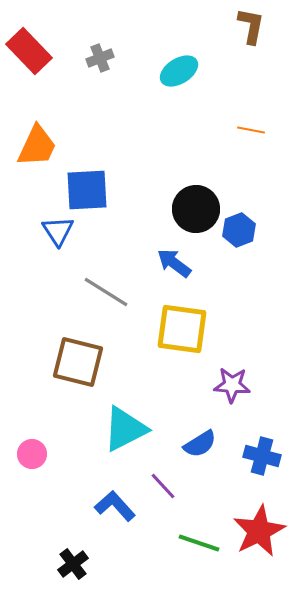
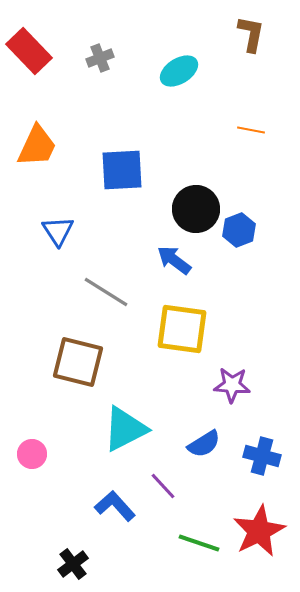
brown L-shape: moved 8 px down
blue square: moved 35 px right, 20 px up
blue arrow: moved 3 px up
blue semicircle: moved 4 px right
